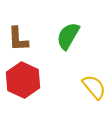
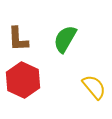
green semicircle: moved 3 px left, 3 px down
